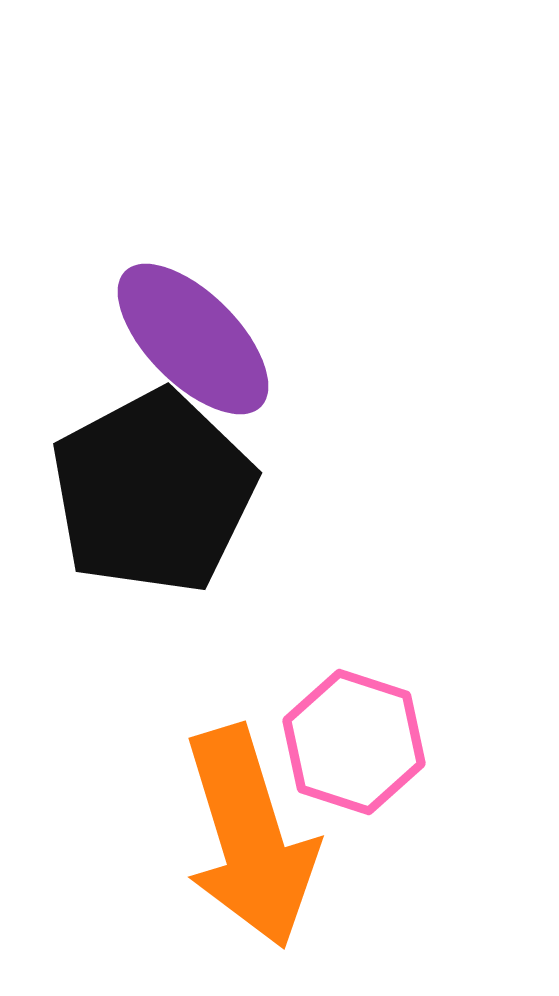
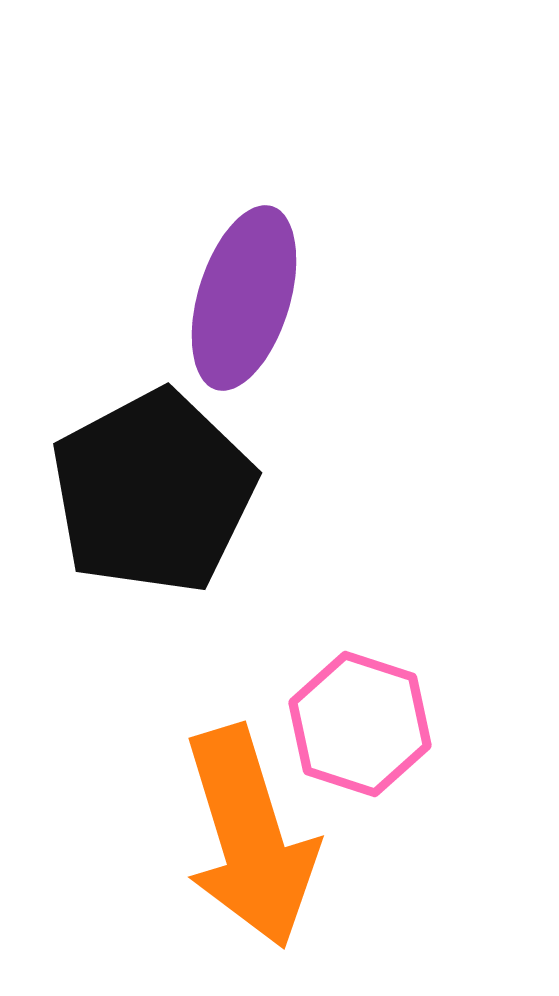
purple ellipse: moved 51 px right, 41 px up; rotated 62 degrees clockwise
pink hexagon: moved 6 px right, 18 px up
